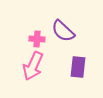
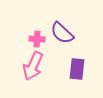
purple semicircle: moved 1 px left, 2 px down
purple rectangle: moved 1 px left, 2 px down
